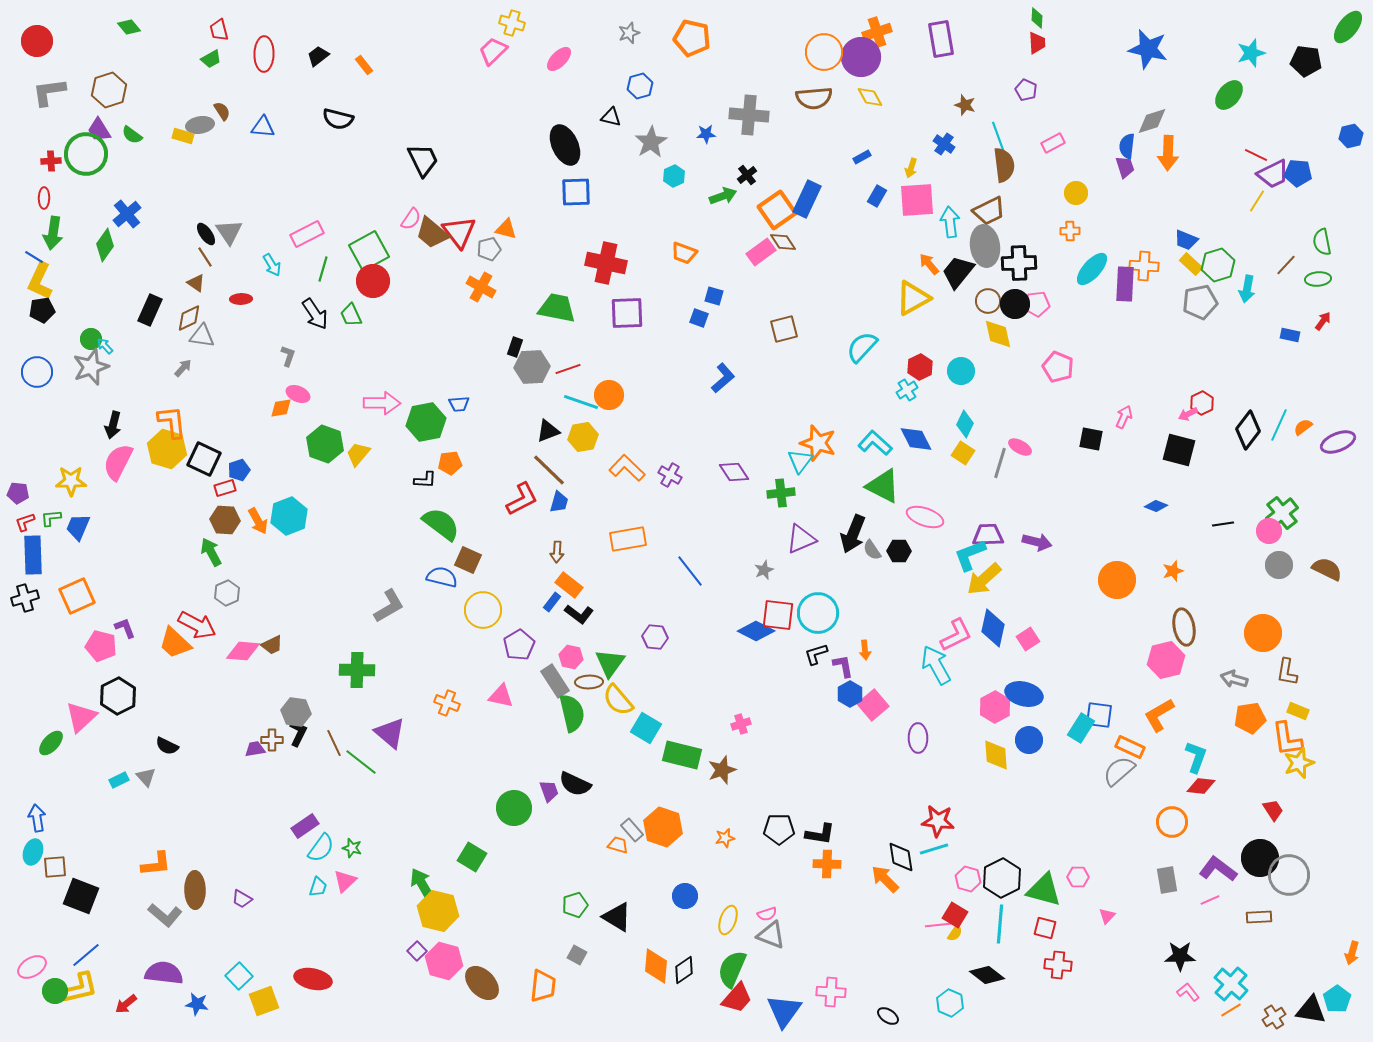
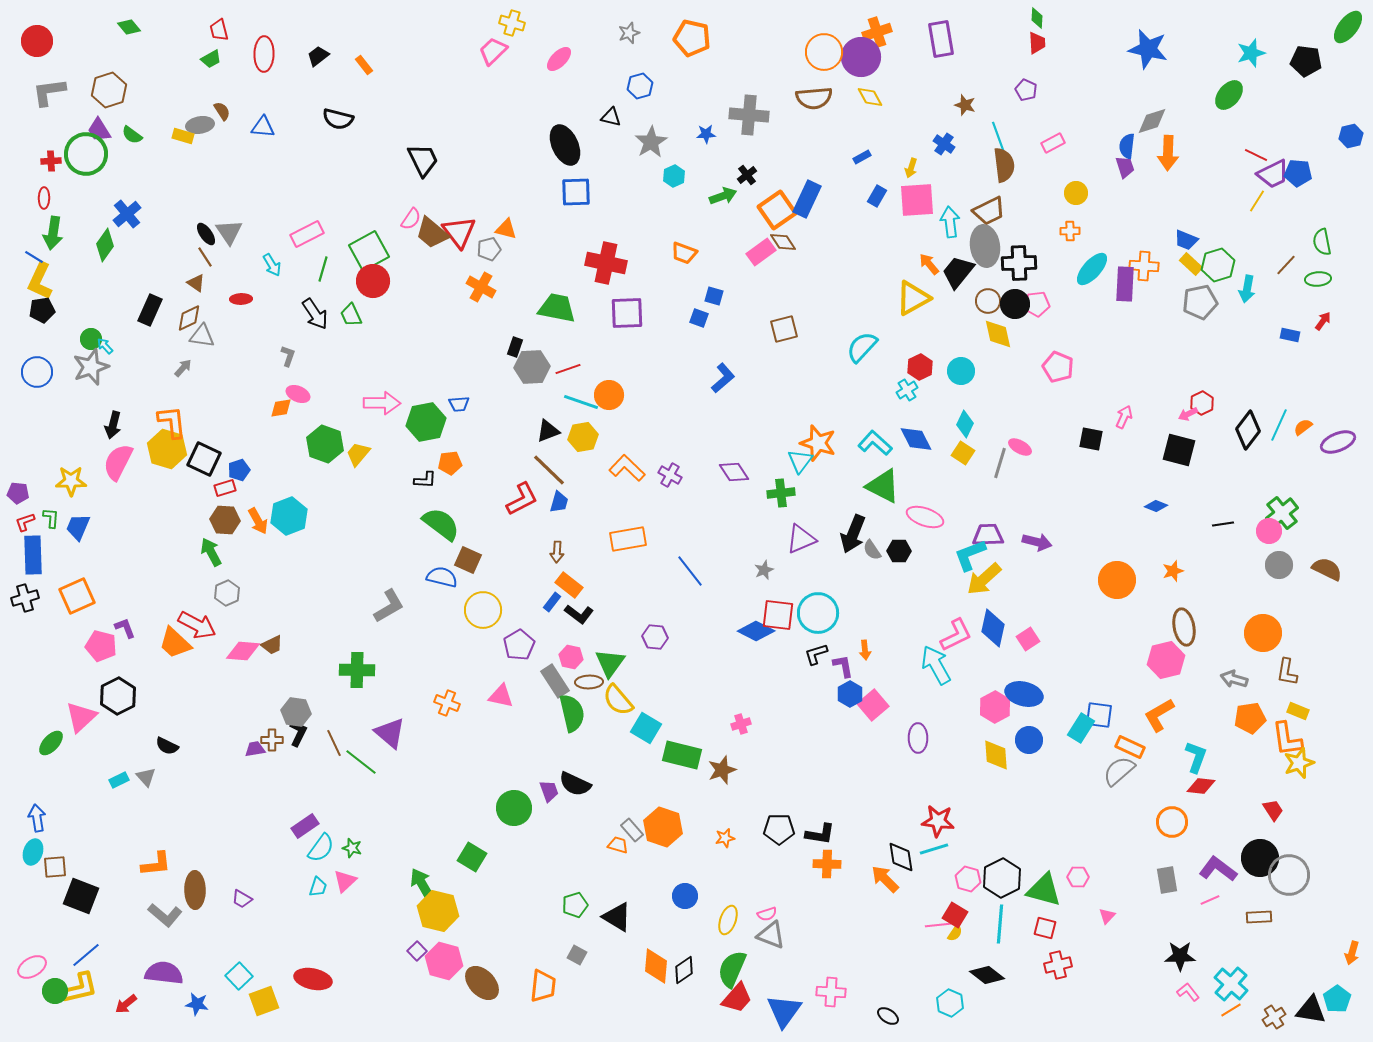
green L-shape at (51, 518): rotated 100 degrees clockwise
red cross at (1058, 965): rotated 20 degrees counterclockwise
